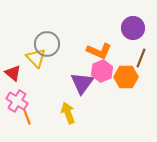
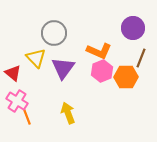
gray circle: moved 7 px right, 11 px up
purple triangle: moved 19 px left, 15 px up
